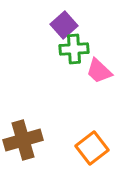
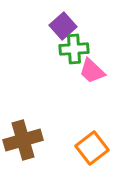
purple square: moved 1 px left, 1 px down
pink trapezoid: moved 7 px left
